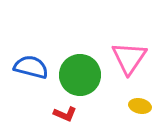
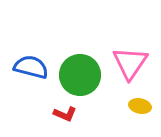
pink triangle: moved 1 px right, 5 px down
